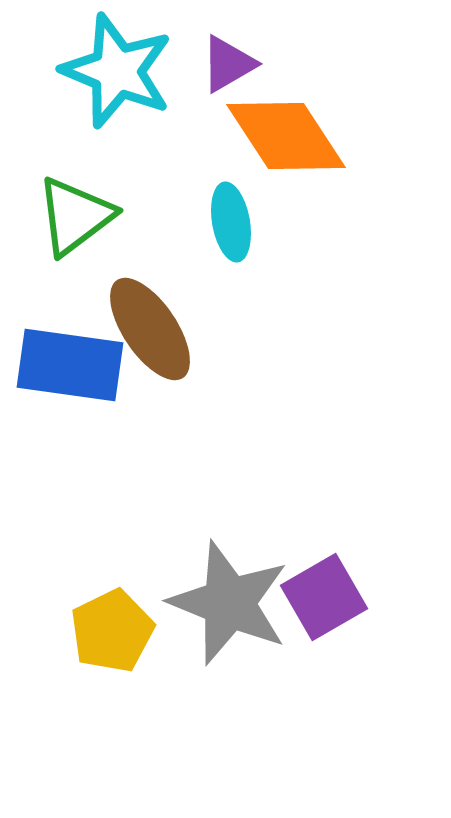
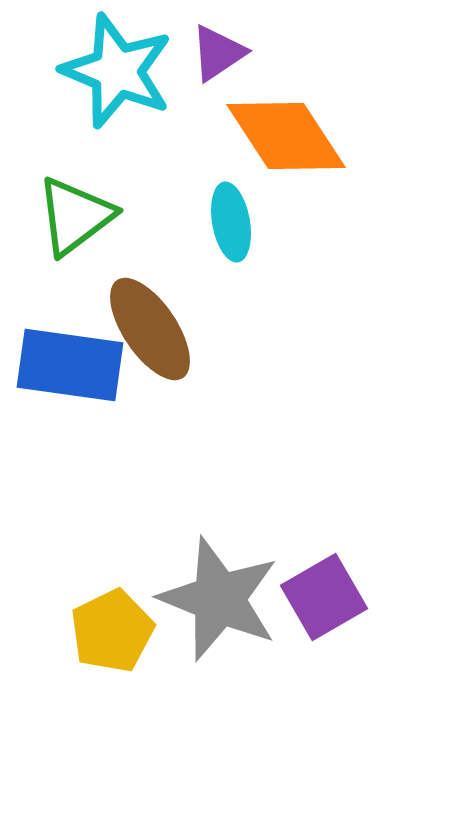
purple triangle: moved 10 px left, 11 px up; rotated 4 degrees counterclockwise
gray star: moved 10 px left, 4 px up
